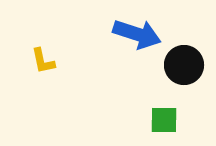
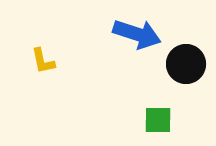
black circle: moved 2 px right, 1 px up
green square: moved 6 px left
